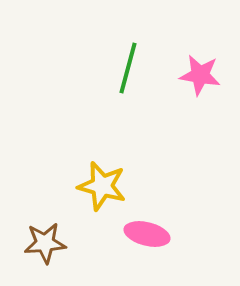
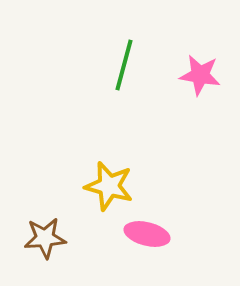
green line: moved 4 px left, 3 px up
yellow star: moved 7 px right
brown star: moved 5 px up
